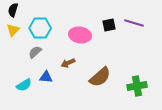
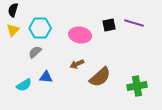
brown arrow: moved 9 px right, 1 px down
